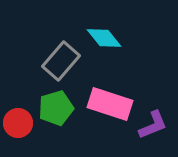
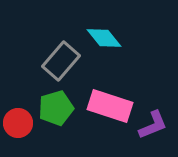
pink rectangle: moved 2 px down
